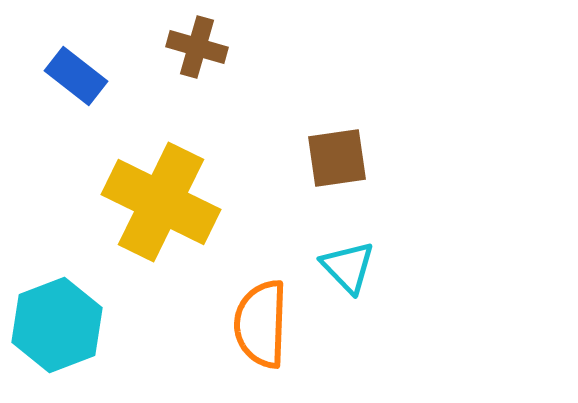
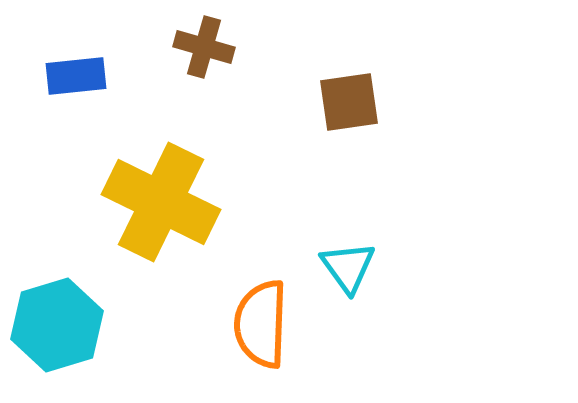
brown cross: moved 7 px right
blue rectangle: rotated 44 degrees counterclockwise
brown square: moved 12 px right, 56 px up
cyan triangle: rotated 8 degrees clockwise
cyan hexagon: rotated 4 degrees clockwise
